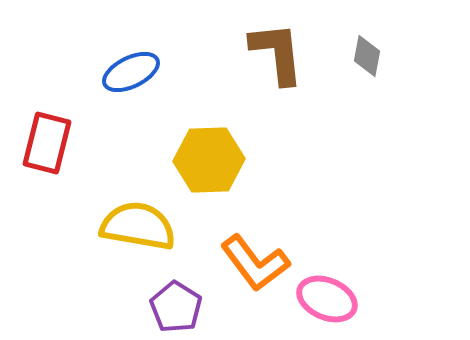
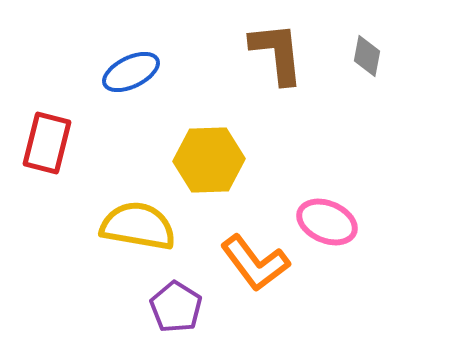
pink ellipse: moved 77 px up
